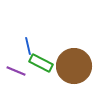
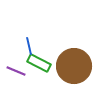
blue line: moved 1 px right
green rectangle: moved 2 px left
